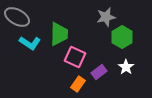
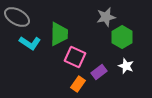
white star: moved 1 px up; rotated 14 degrees counterclockwise
